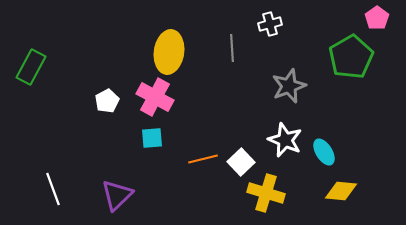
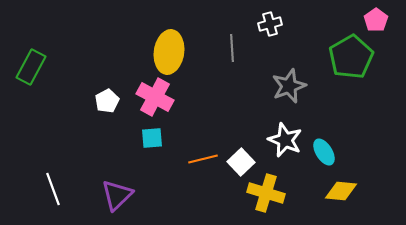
pink pentagon: moved 1 px left, 2 px down
